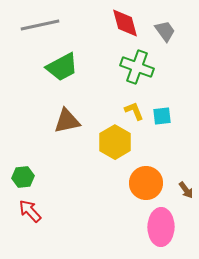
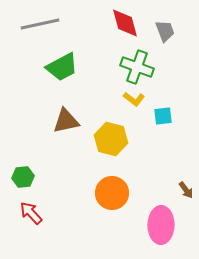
gray line: moved 1 px up
gray trapezoid: rotated 15 degrees clockwise
yellow L-shape: moved 12 px up; rotated 150 degrees clockwise
cyan square: moved 1 px right
brown triangle: moved 1 px left
yellow hexagon: moved 4 px left, 3 px up; rotated 16 degrees counterclockwise
orange circle: moved 34 px left, 10 px down
red arrow: moved 1 px right, 2 px down
pink ellipse: moved 2 px up
